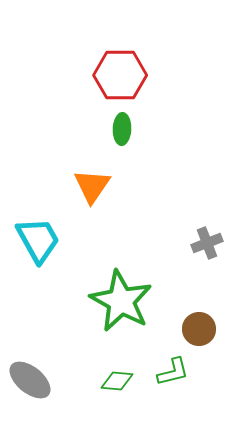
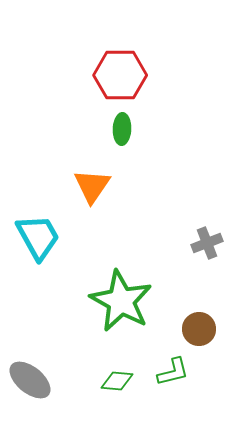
cyan trapezoid: moved 3 px up
